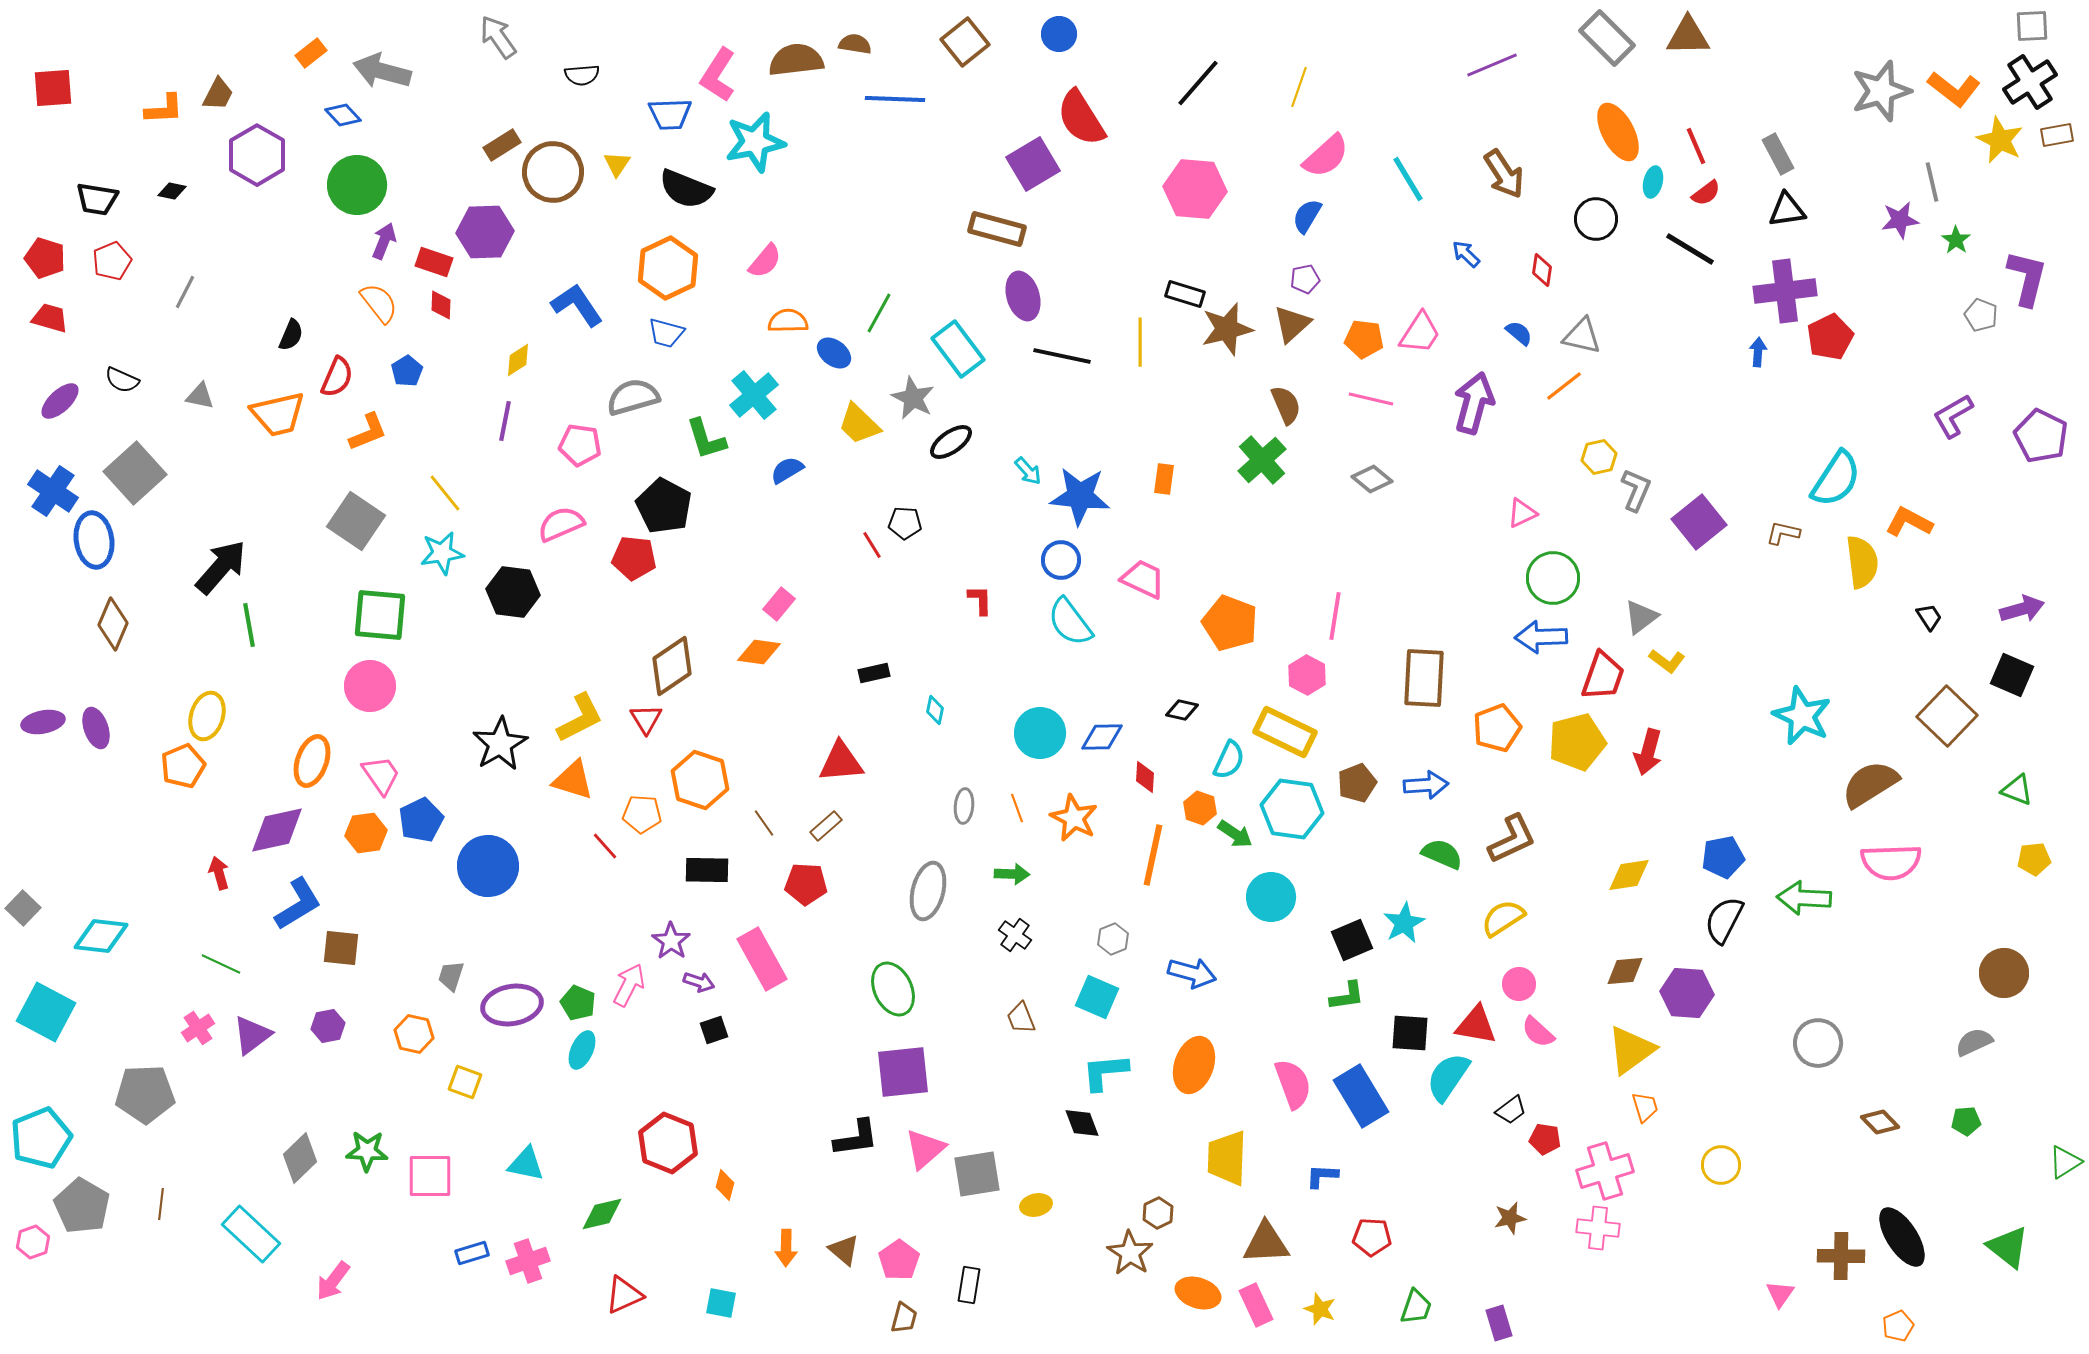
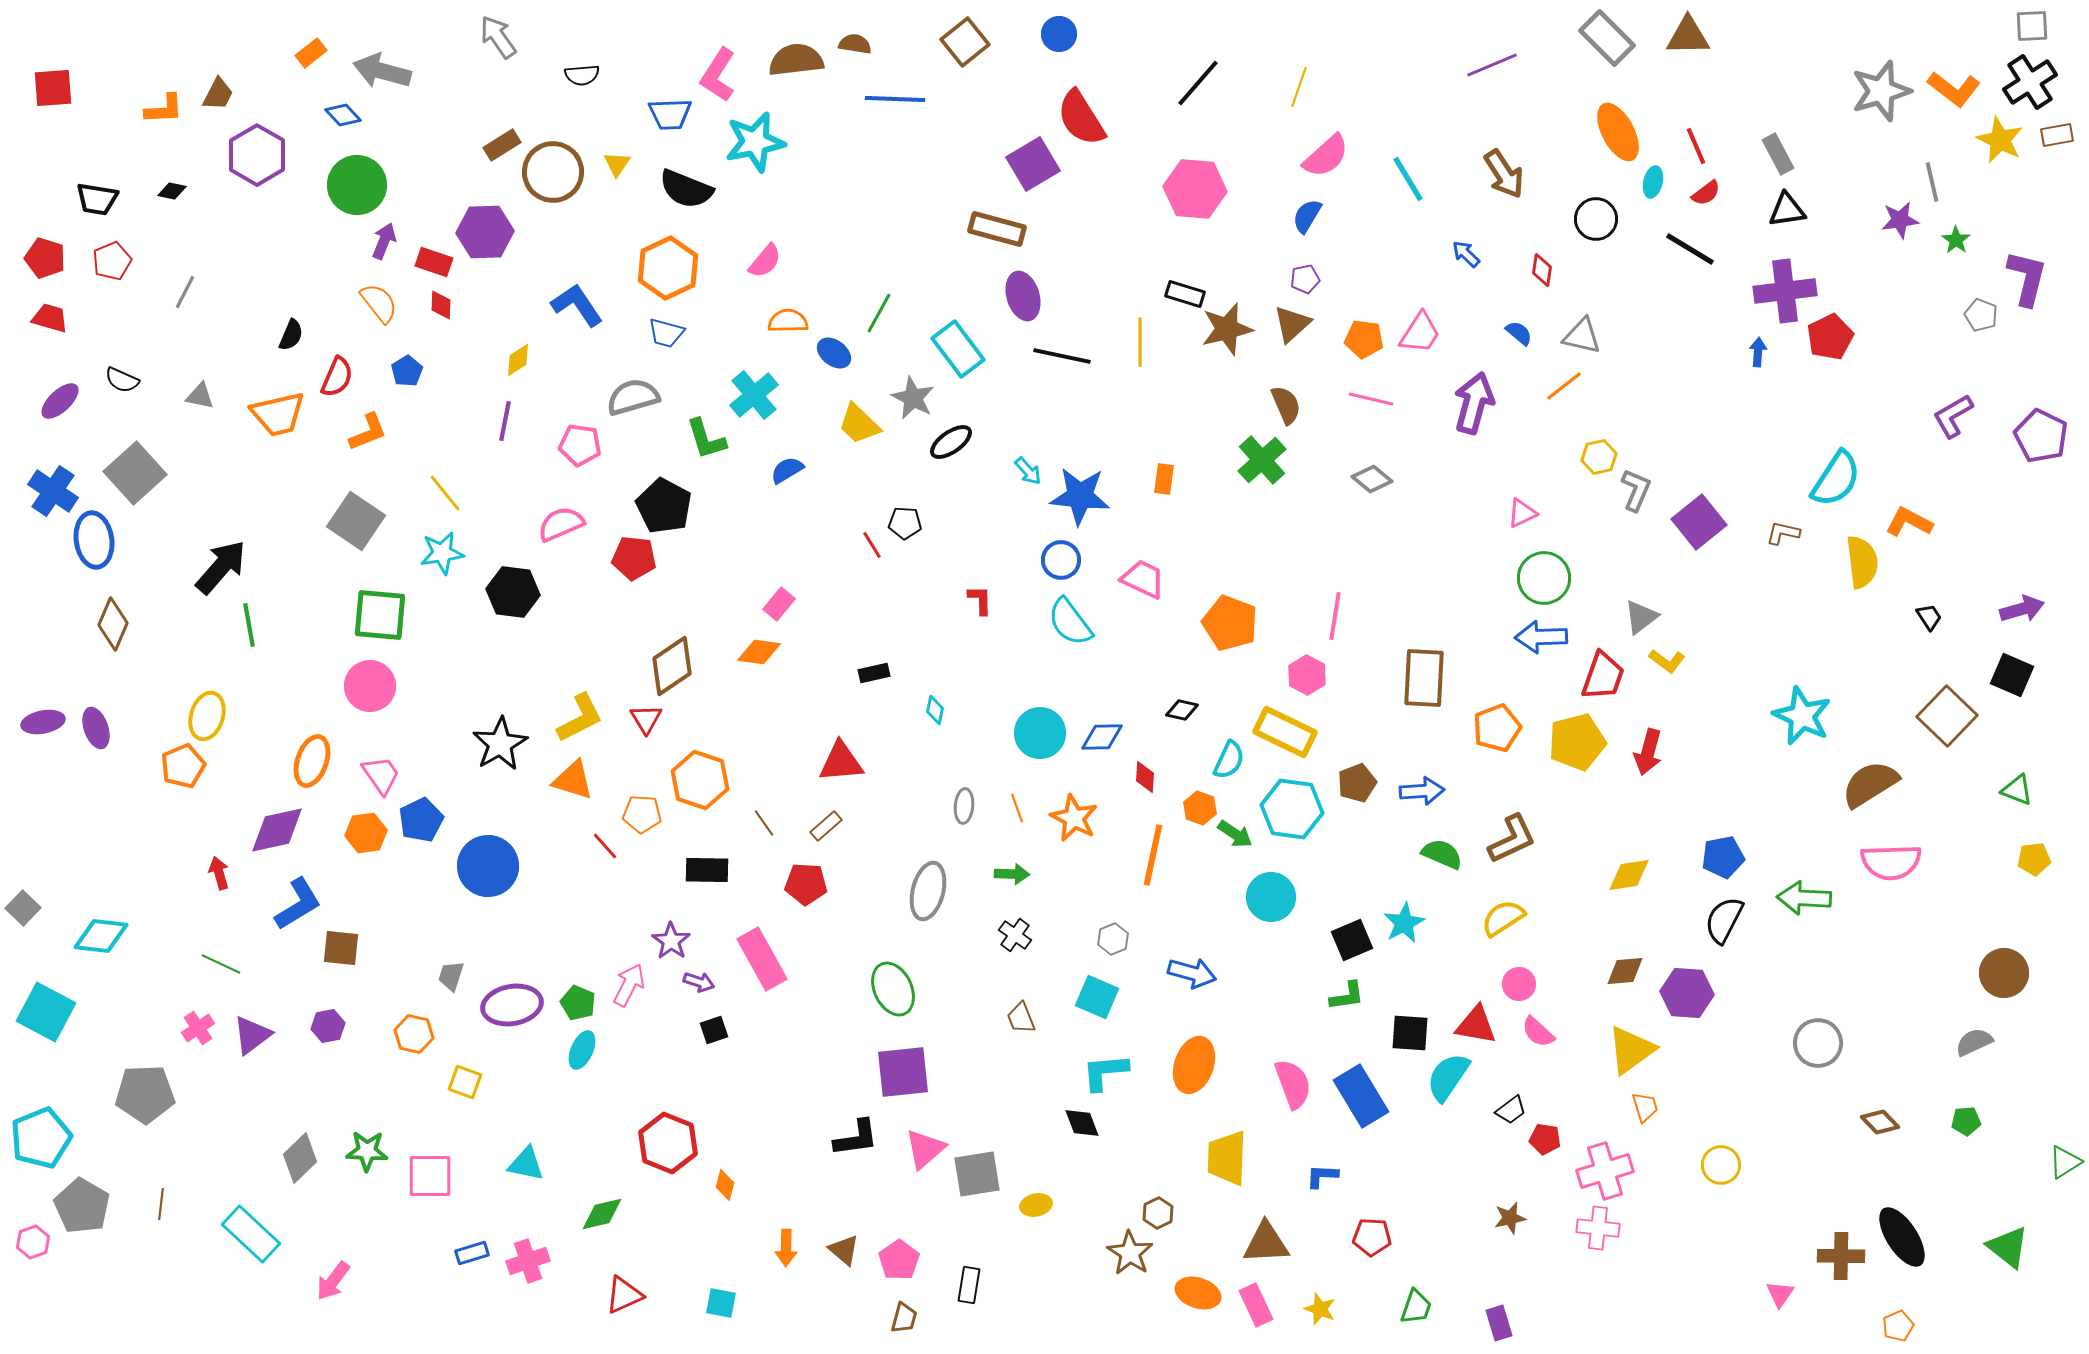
green circle at (1553, 578): moved 9 px left
blue arrow at (1426, 785): moved 4 px left, 6 px down
